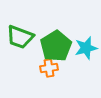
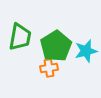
green trapezoid: rotated 100 degrees counterclockwise
cyan star: moved 3 px down
